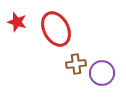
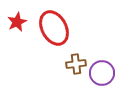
red star: rotated 30 degrees clockwise
red ellipse: moved 2 px left, 1 px up
